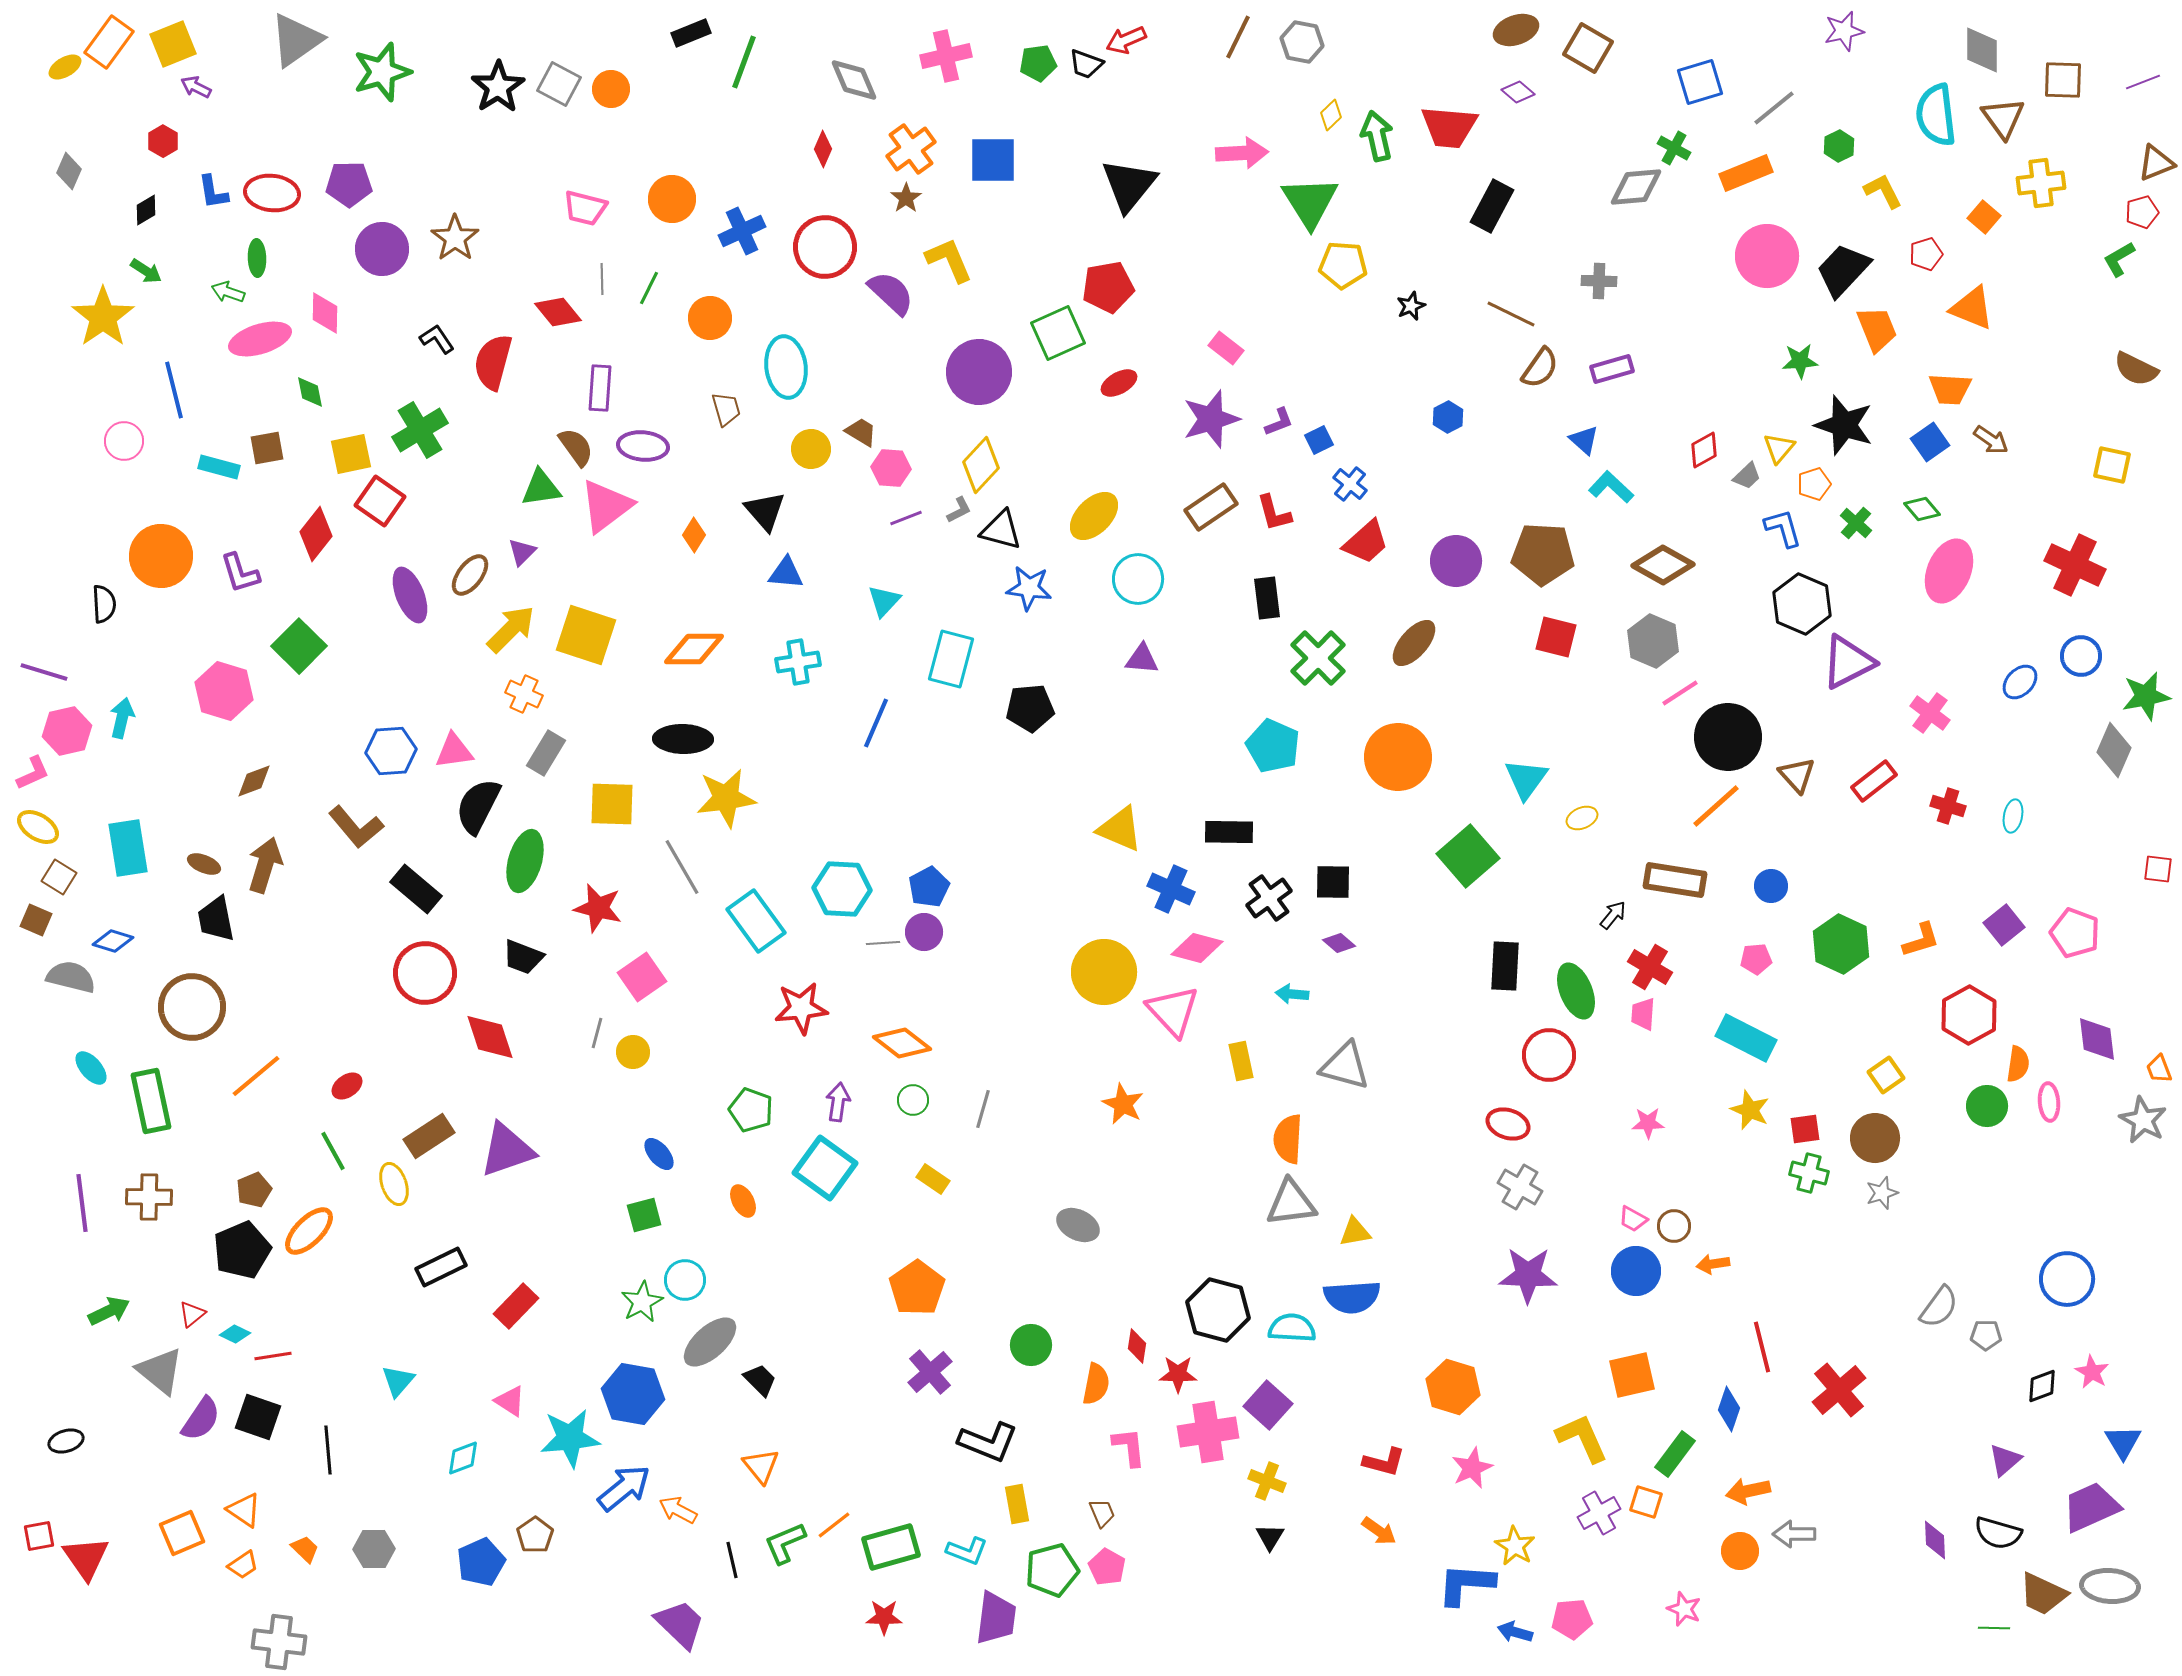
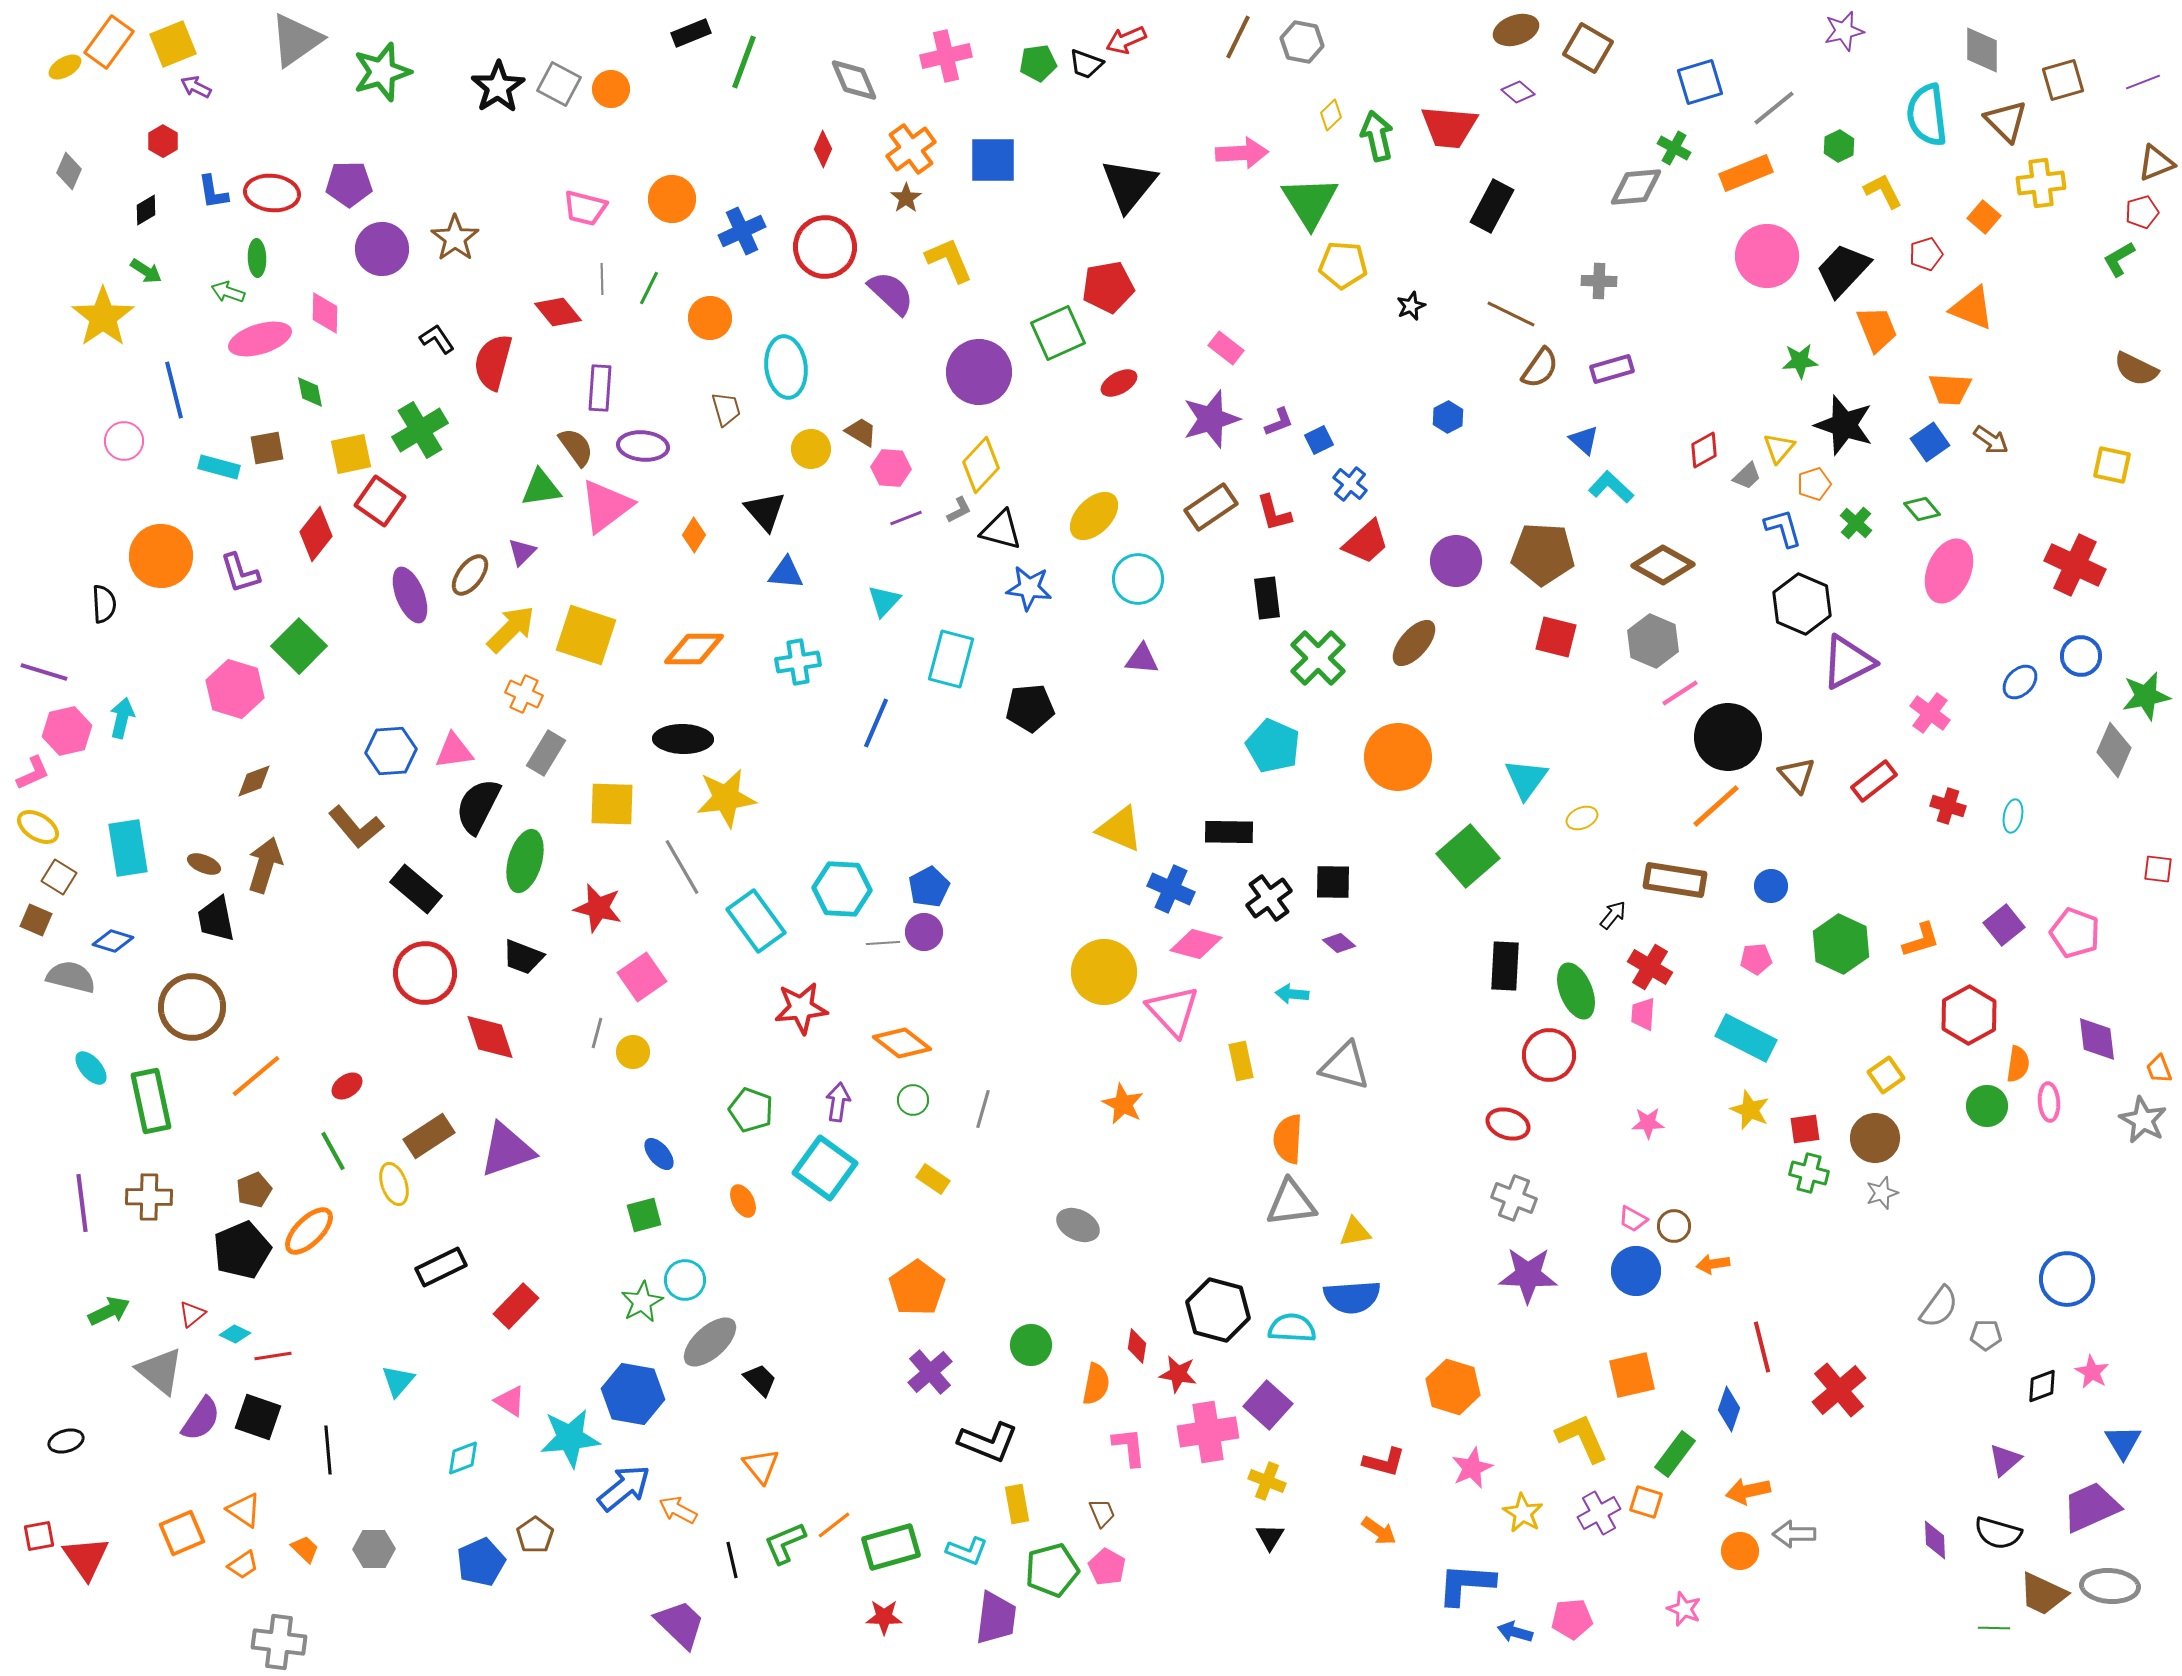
brown square at (2063, 80): rotated 18 degrees counterclockwise
cyan semicircle at (1936, 115): moved 9 px left
brown triangle at (2003, 118): moved 3 px right, 3 px down; rotated 9 degrees counterclockwise
pink hexagon at (224, 691): moved 11 px right, 2 px up
pink diamond at (1197, 948): moved 1 px left, 4 px up
gray cross at (1520, 1187): moved 6 px left, 11 px down; rotated 9 degrees counterclockwise
red star at (1178, 1374): rotated 9 degrees clockwise
yellow star at (1515, 1546): moved 8 px right, 33 px up
